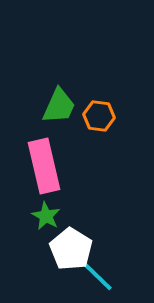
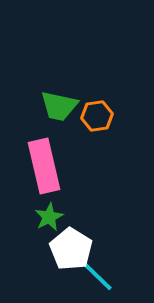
green trapezoid: rotated 78 degrees clockwise
orange hexagon: moved 2 px left; rotated 16 degrees counterclockwise
green star: moved 3 px right, 1 px down; rotated 16 degrees clockwise
